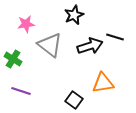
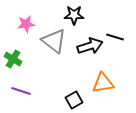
black star: rotated 24 degrees clockwise
gray triangle: moved 4 px right, 4 px up
black square: rotated 24 degrees clockwise
